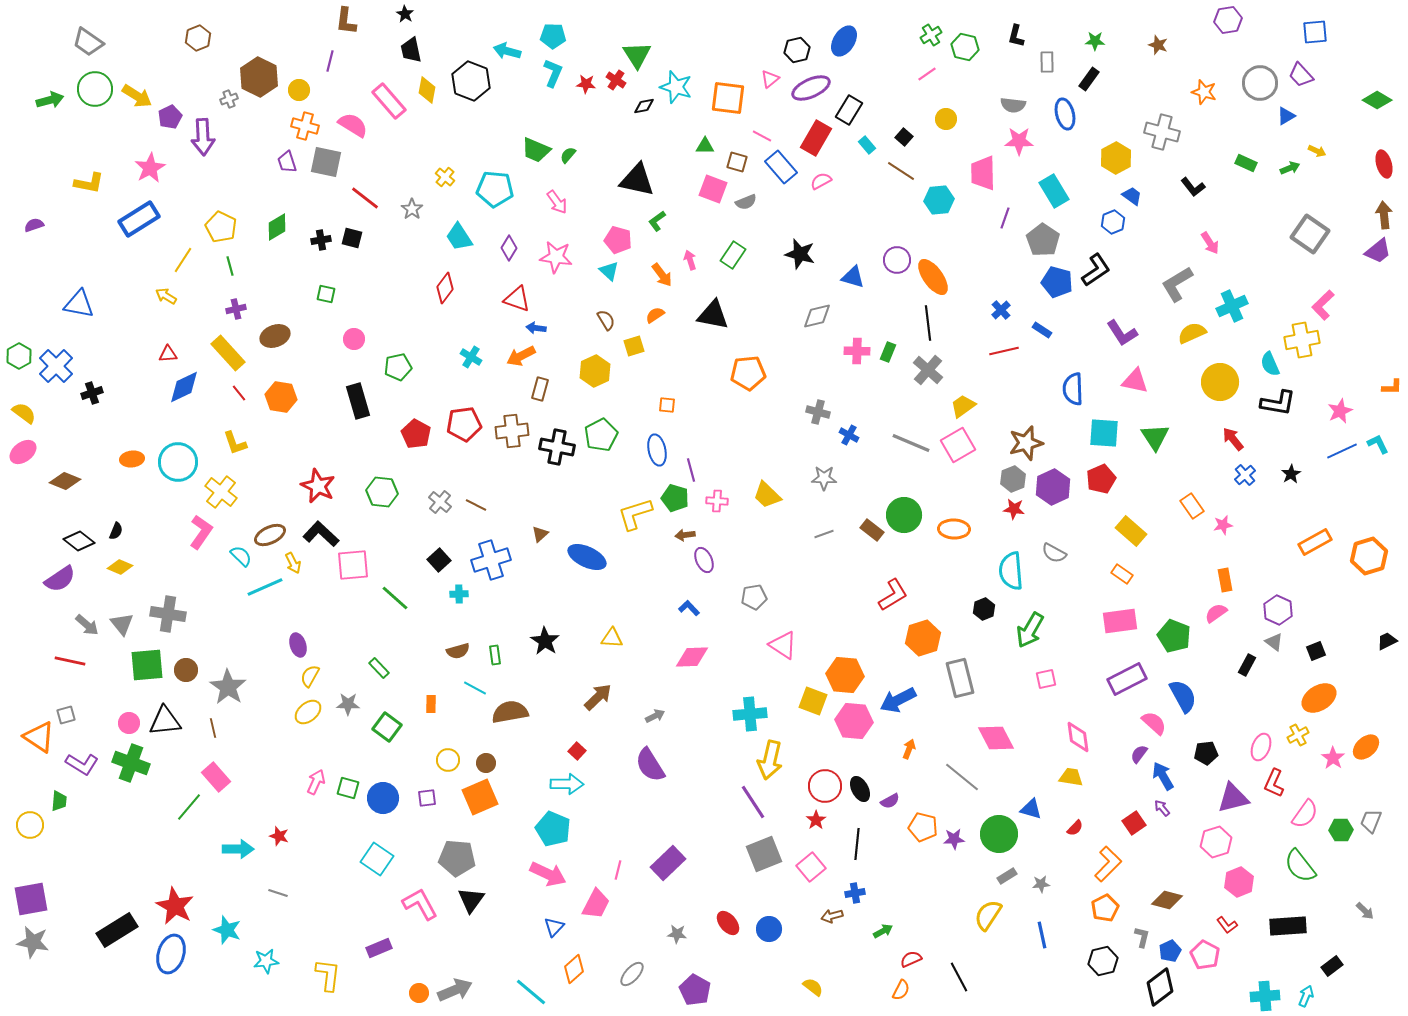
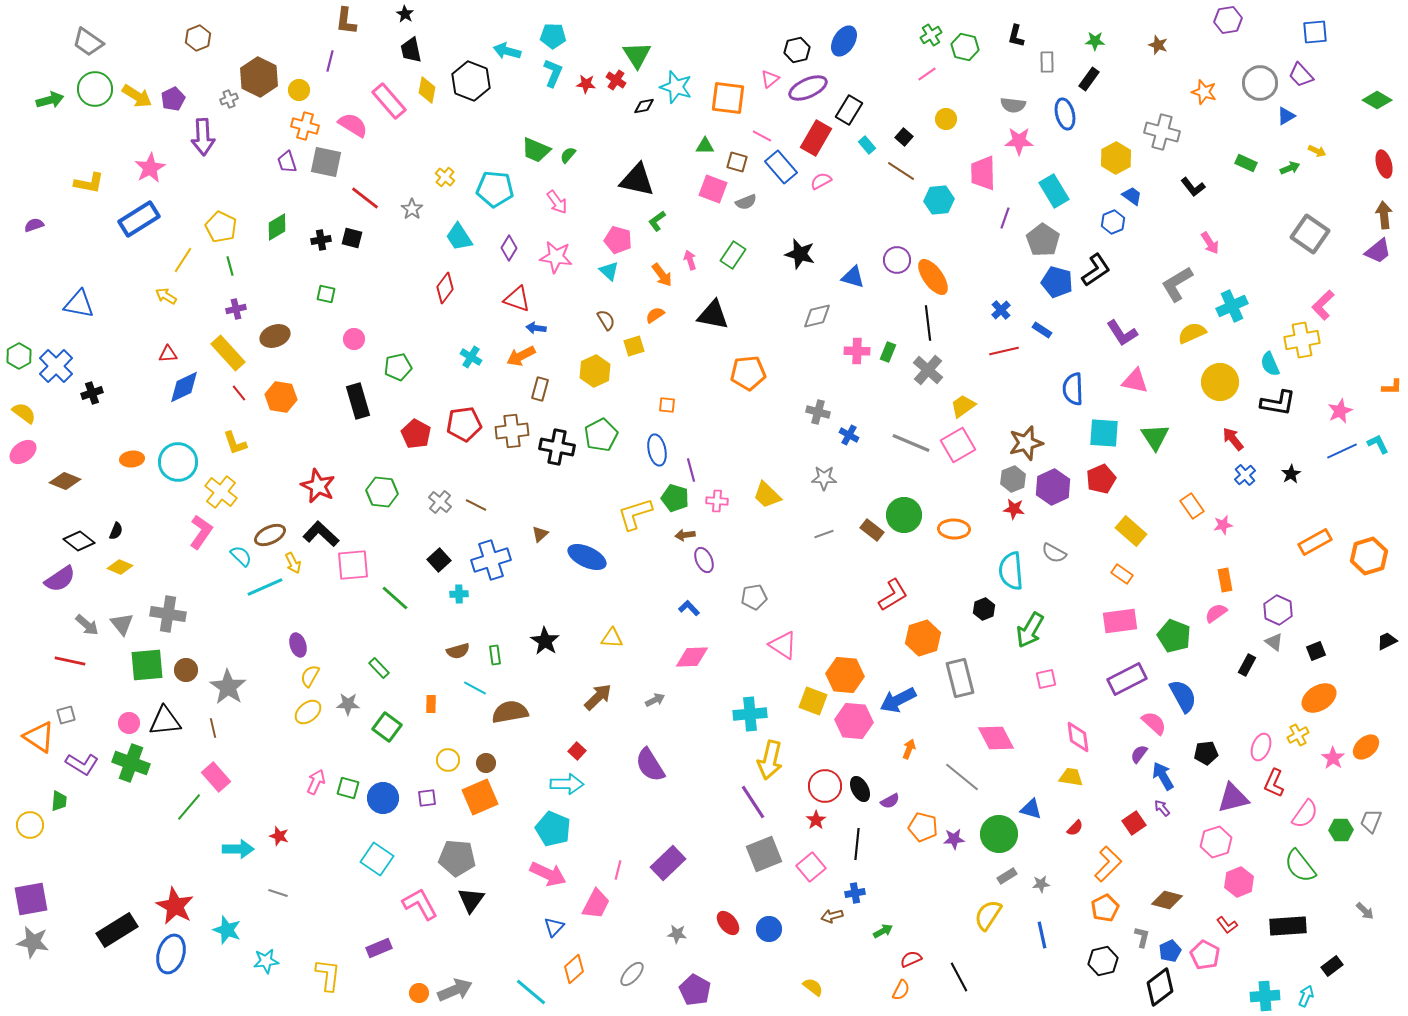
purple ellipse at (811, 88): moved 3 px left
purple pentagon at (170, 117): moved 3 px right, 18 px up
gray arrow at (655, 716): moved 16 px up
